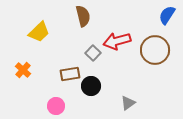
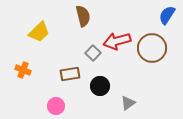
brown circle: moved 3 px left, 2 px up
orange cross: rotated 21 degrees counterclockwise
black circle: moved 9 px right
